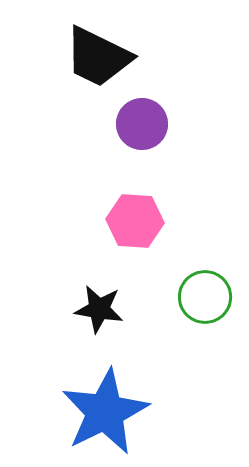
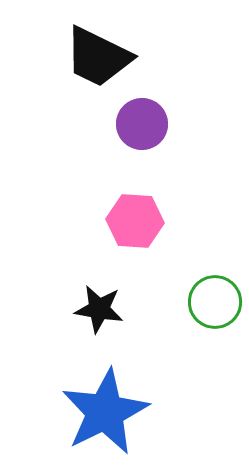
green circle: moved 10 px right, 5 px down
